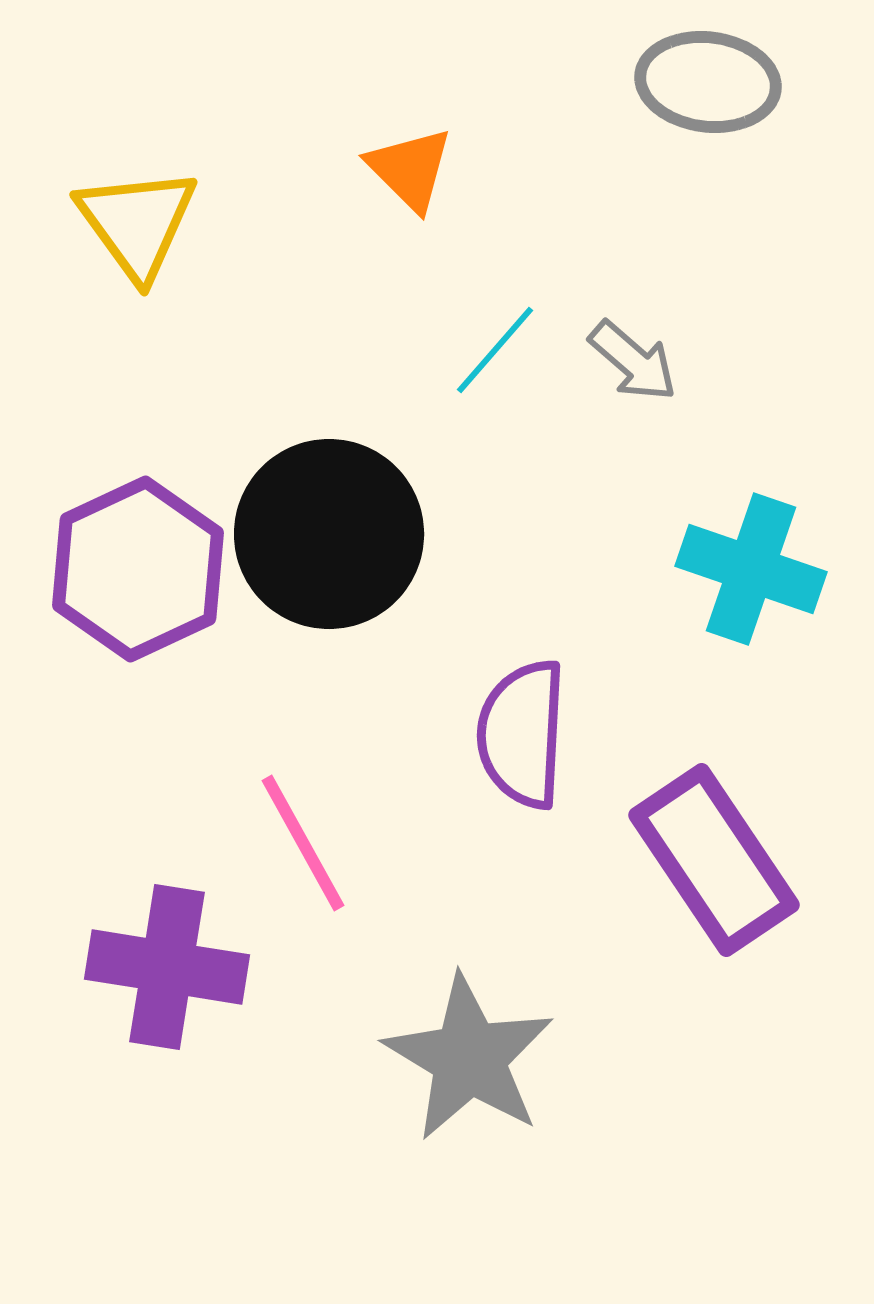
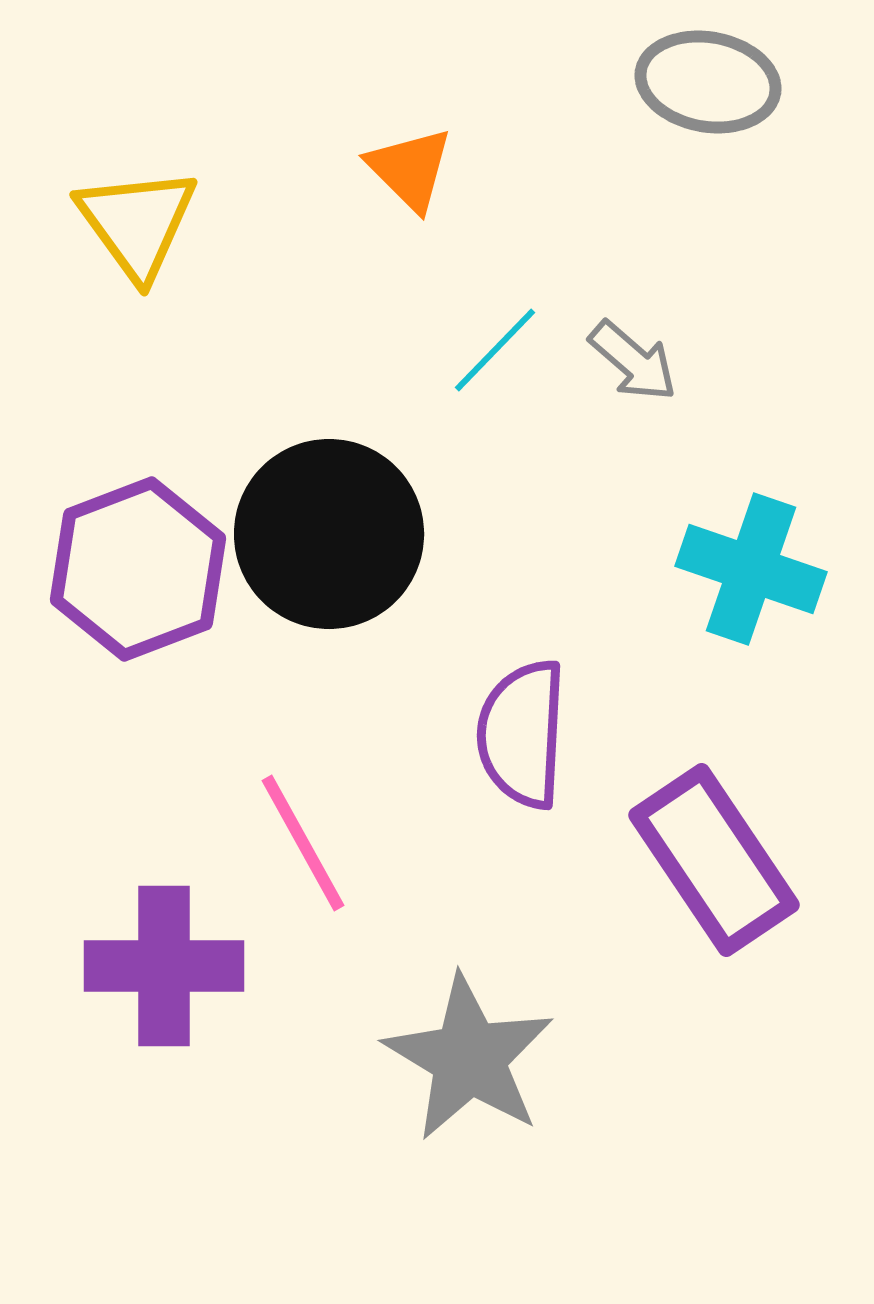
gray ellipse: rotated 3 degrees clockwise
cyan line: rotated 3 degrees clockwise
purple hexagon: rotated 4 degrees clockwise
purple cross: moved 3 px left, 1 px up; rotated 9 degrees counterclockwise
